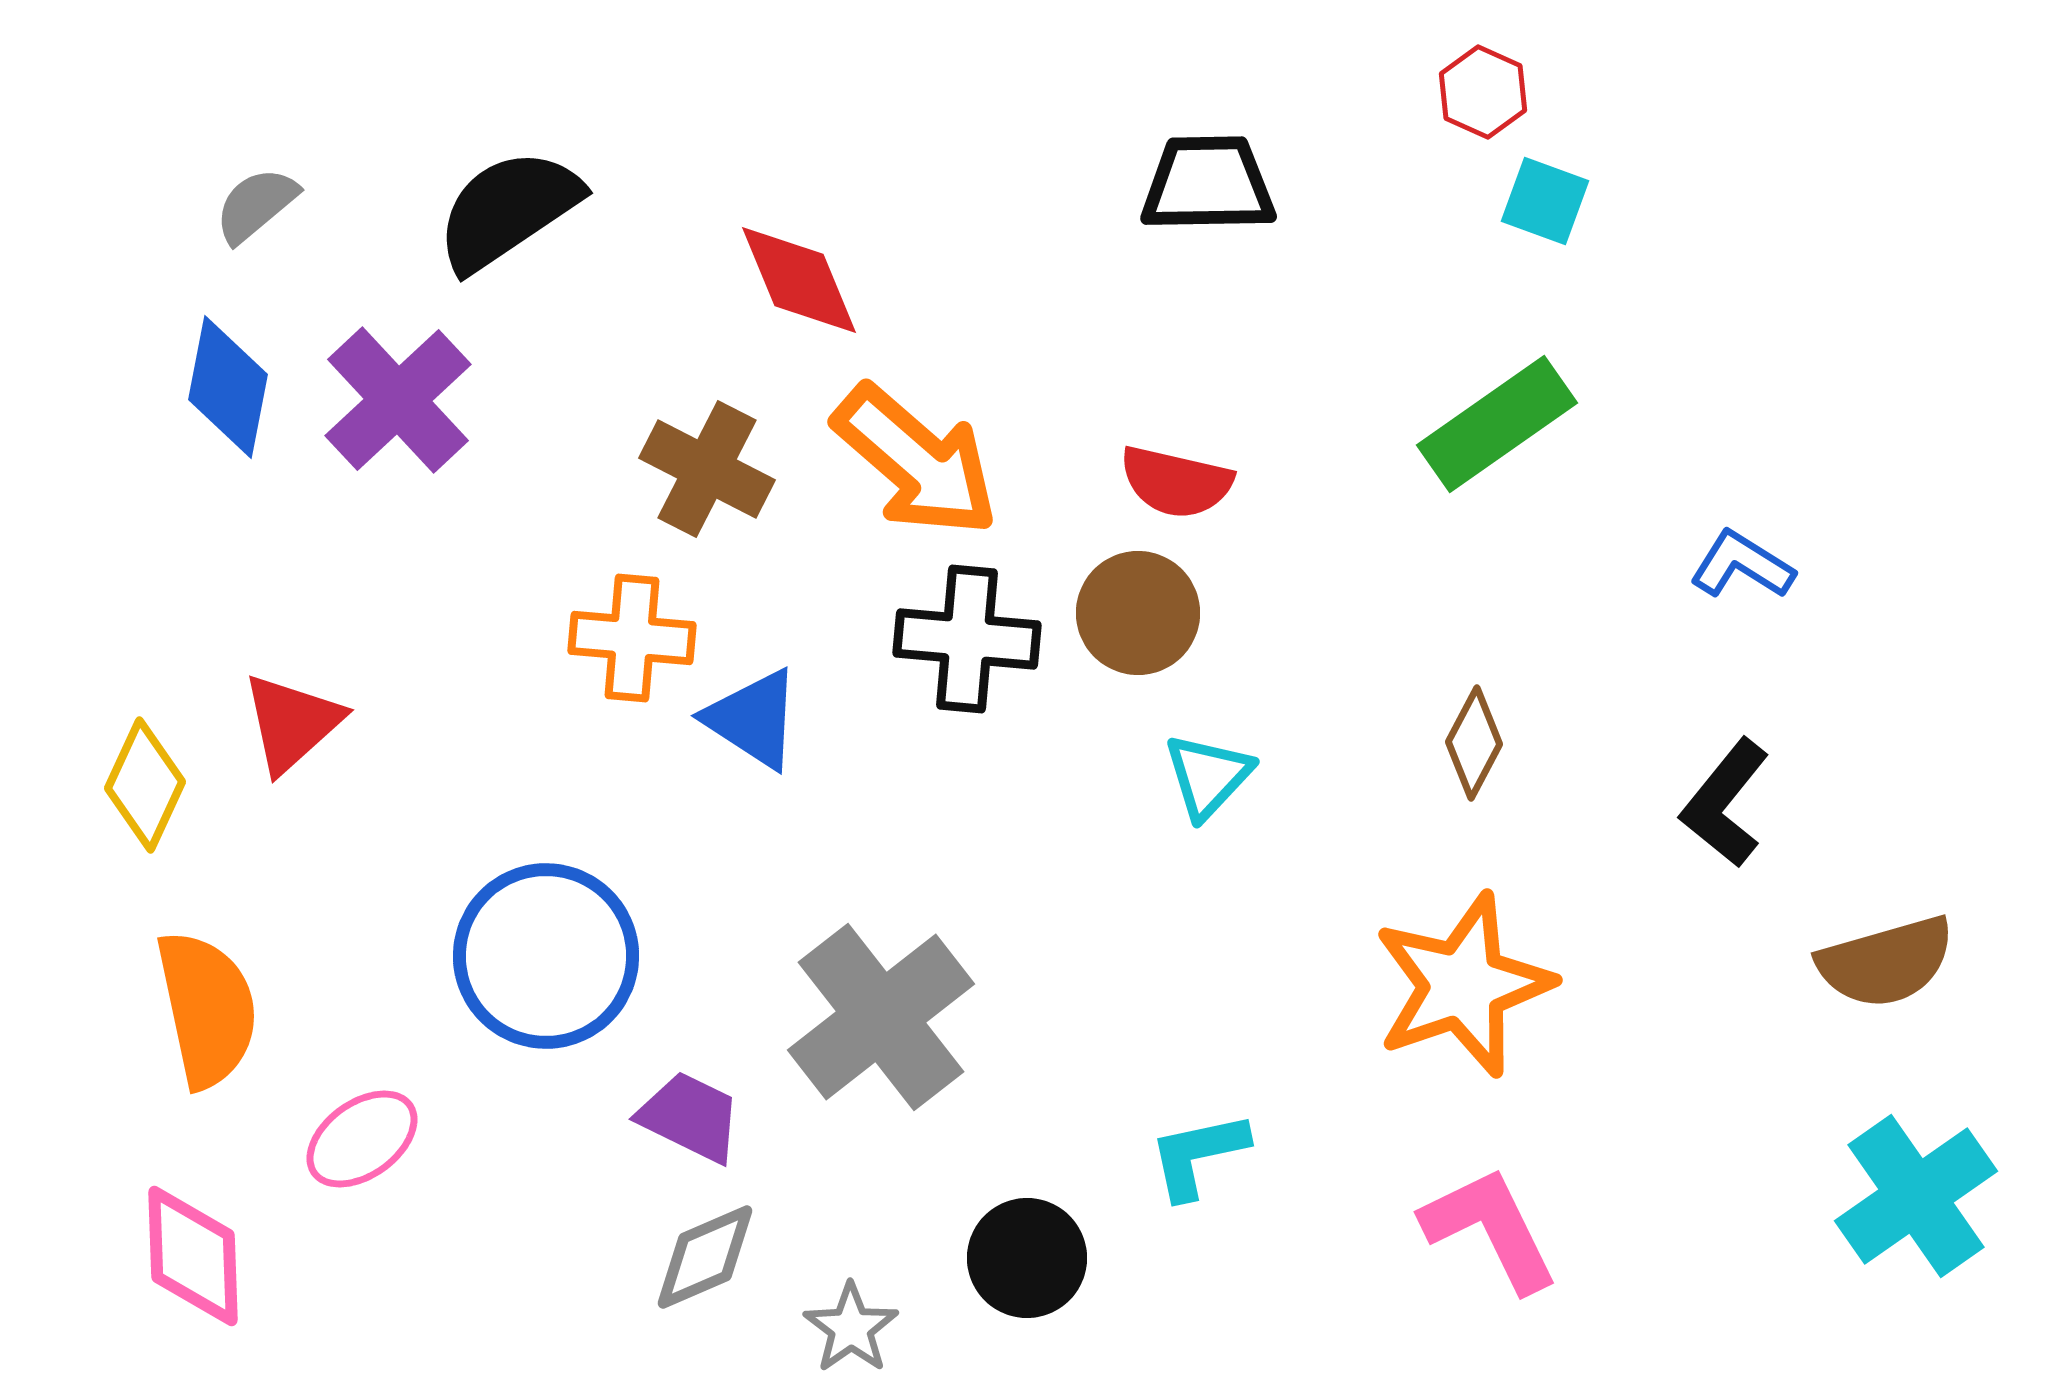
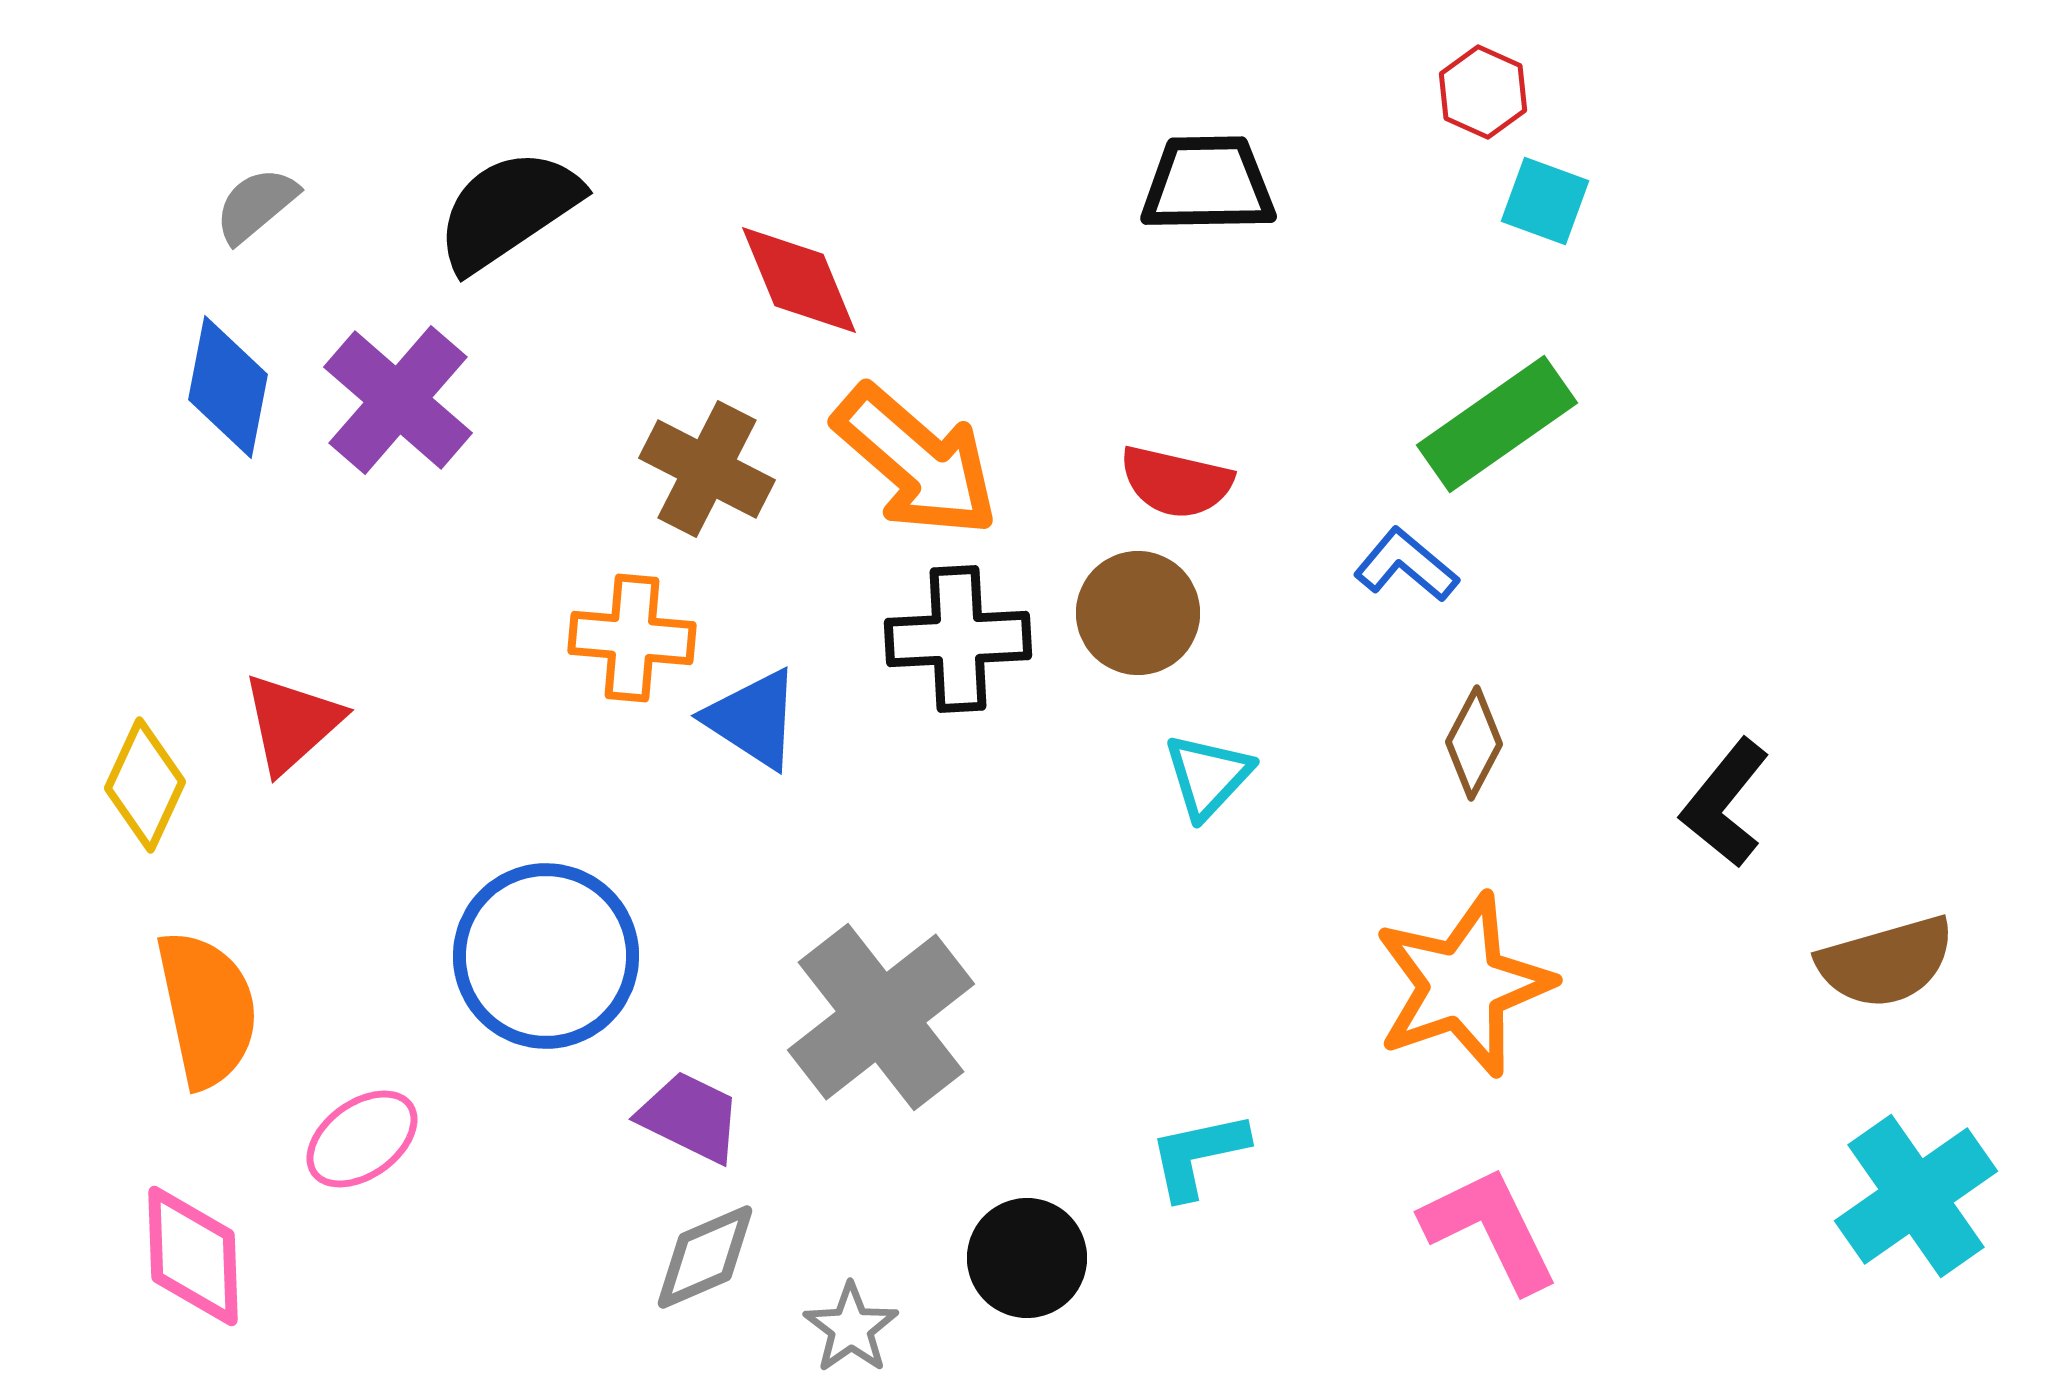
purple cross: rotated 6 degrees counterclockwise
blue L-shape: moved 336 px left; rotated 8 degrees clockwise
black cross: moved 9 px left; rotated 8 degrees counterclockwise
